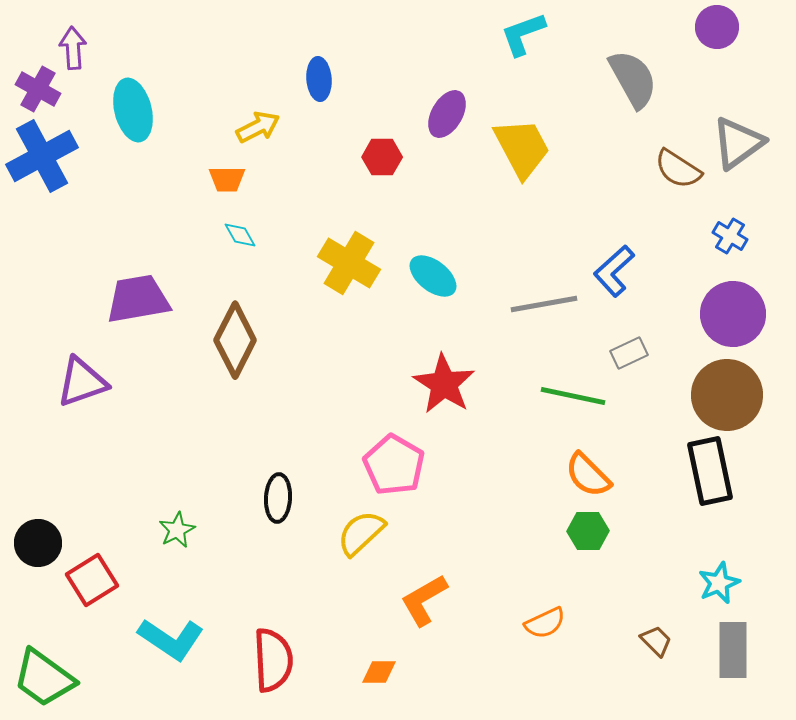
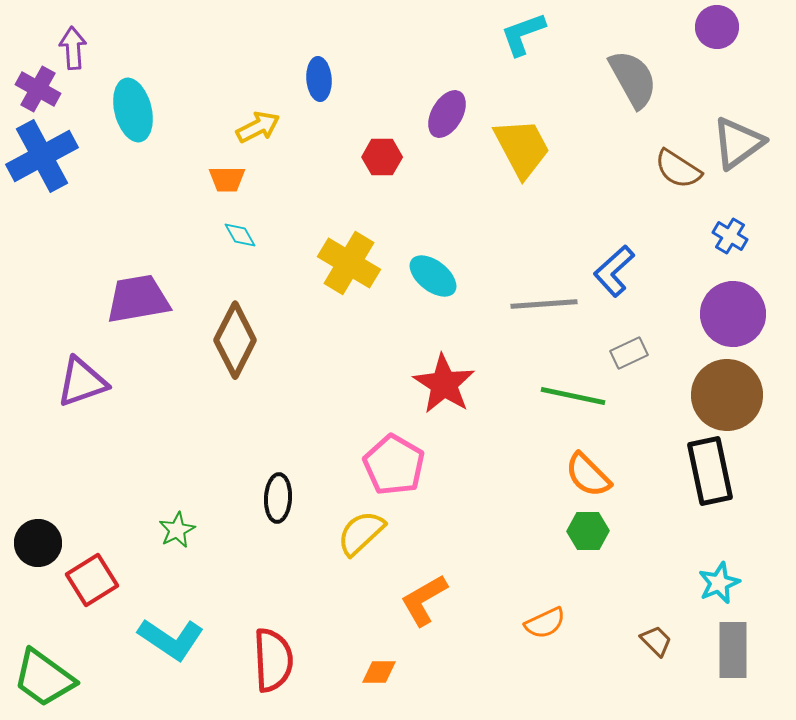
gray line at (544, 304): rotated 6 degrees clockwise
